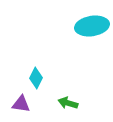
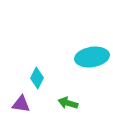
cyan ellipse: moved 31 px down
cyan diamond: moved 1 px right
